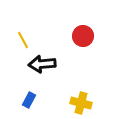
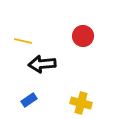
yellow line: moved 1 px down; rotated 48 degrees counterclockwise
blue rectangle: rotated 28 degrees clockwise
